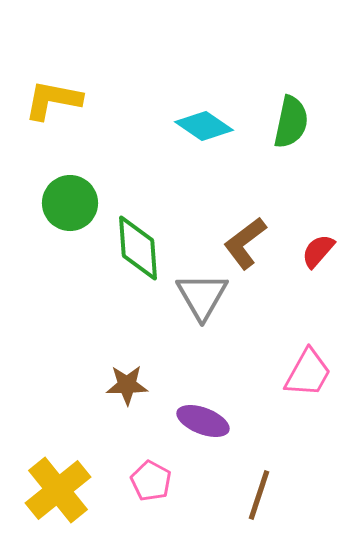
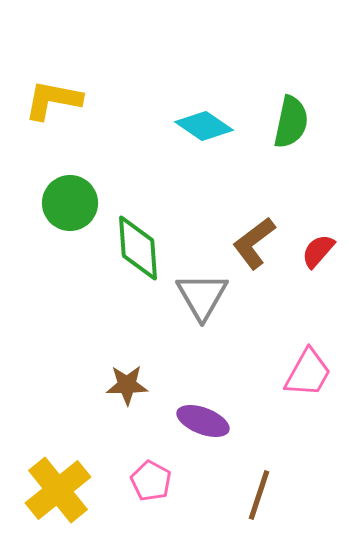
brown L-shape: moved 9 px right
